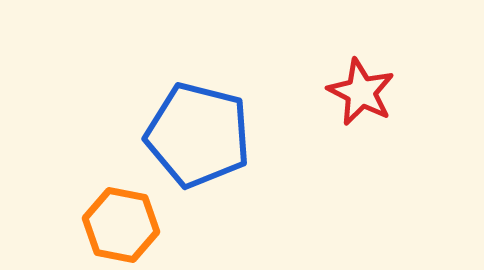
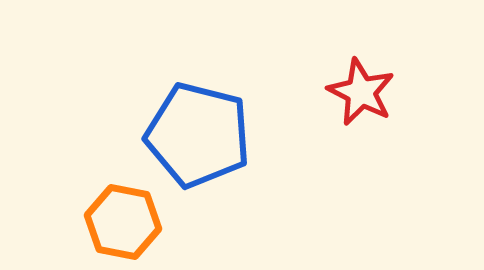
orange hexagon: moved 2 px right, 3 px up
